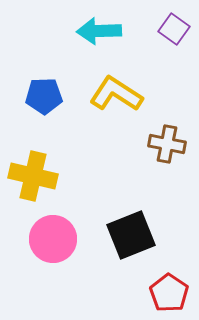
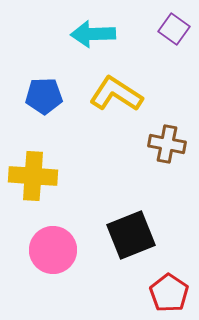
cyan arrow: moved 6 px left, 3 px down
yellow cross: rotated 9 degrees counterclockwise
pink circle: moved 11 px down
